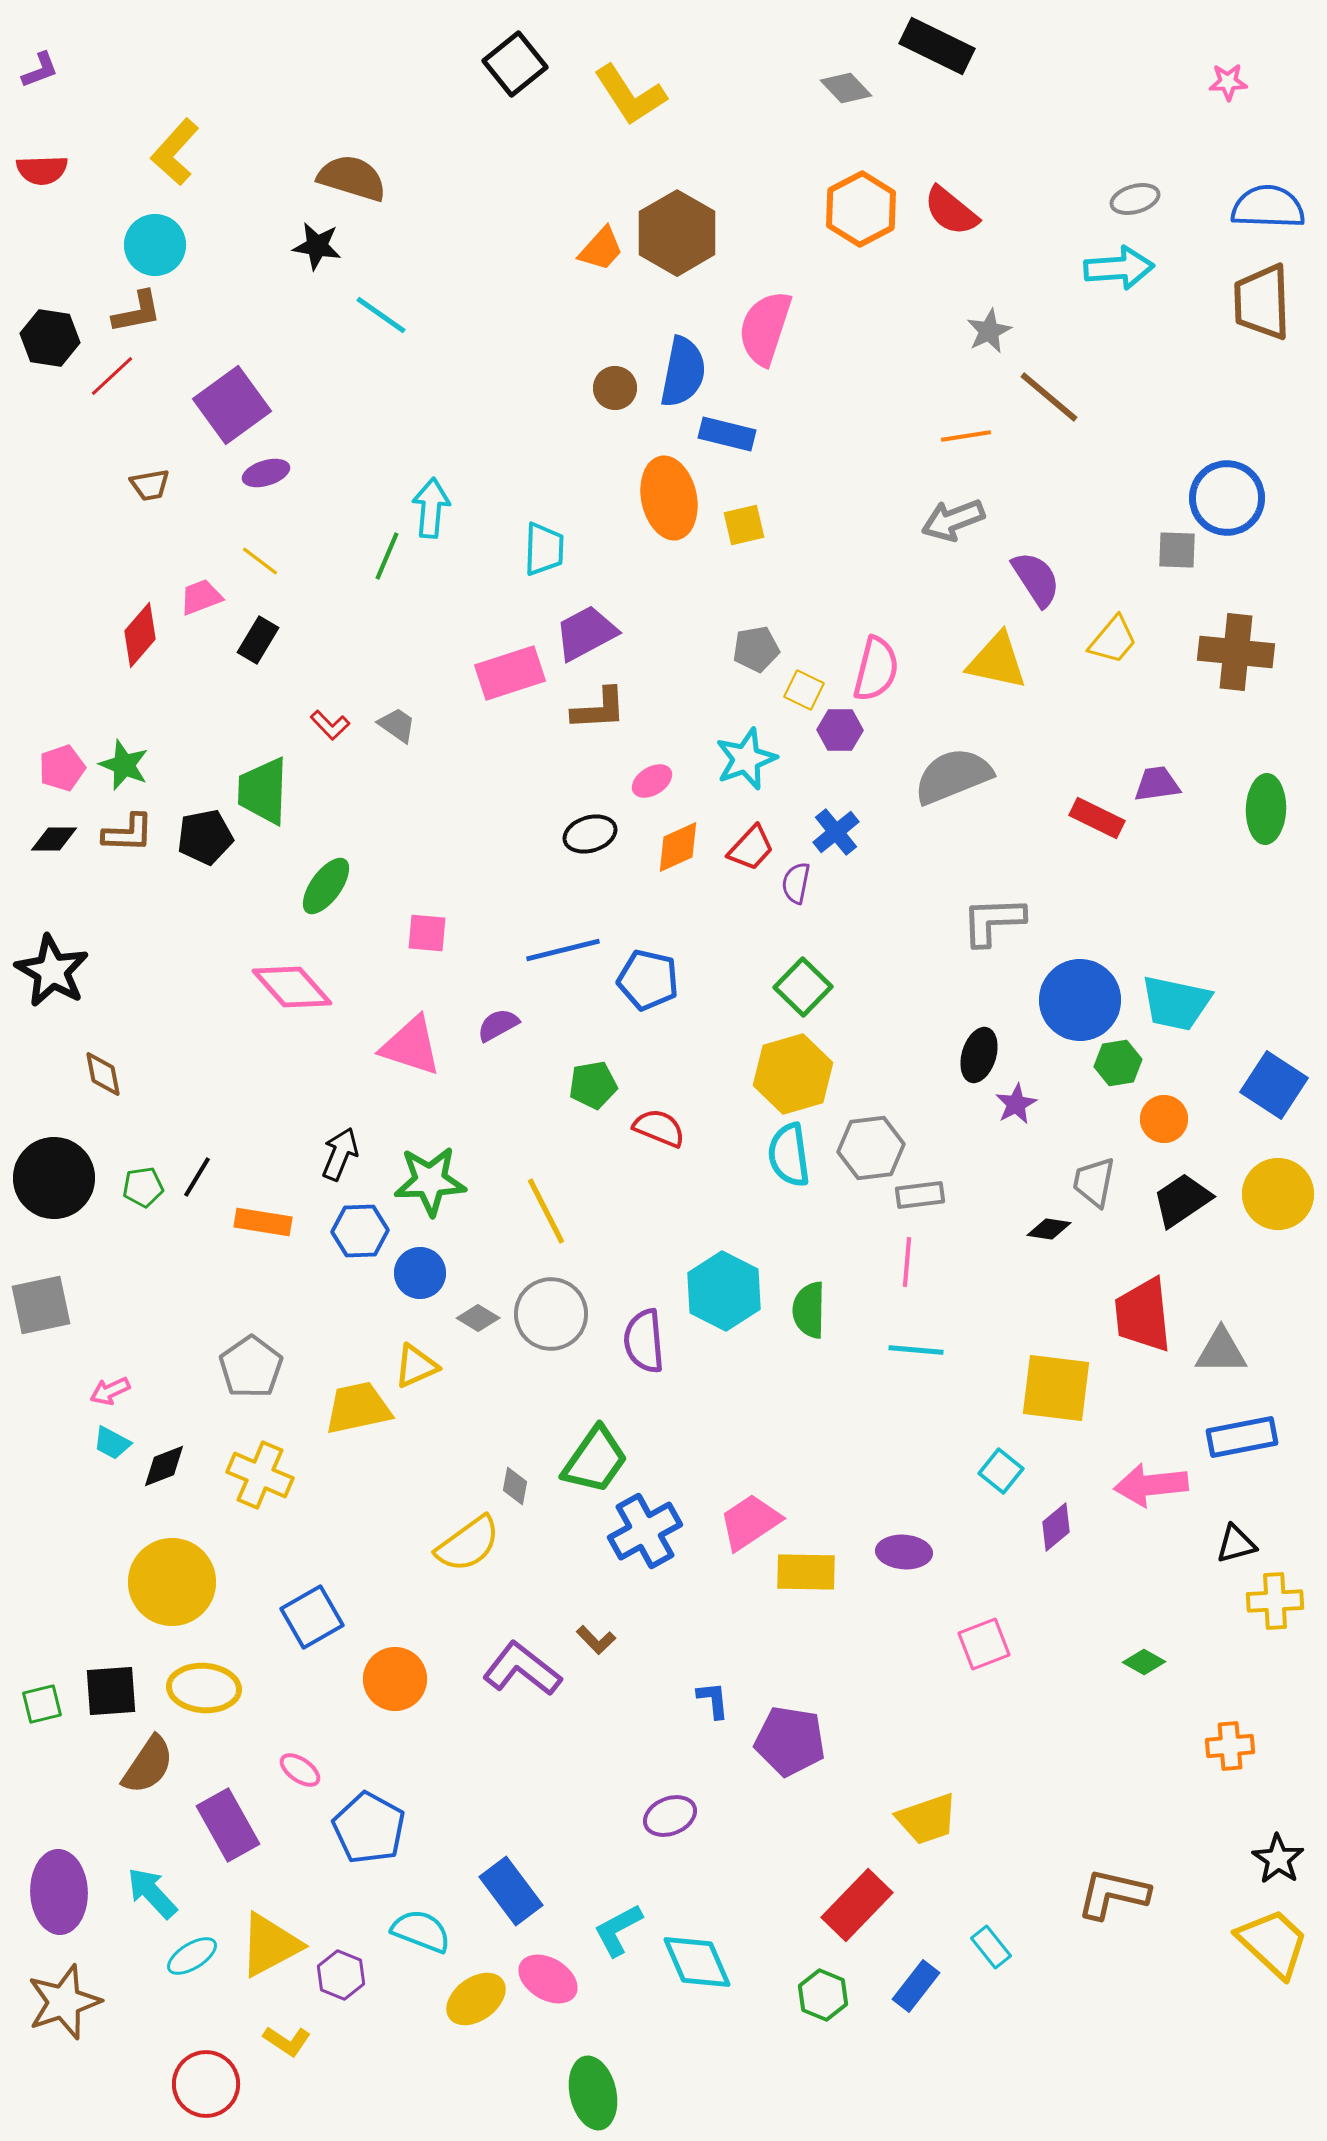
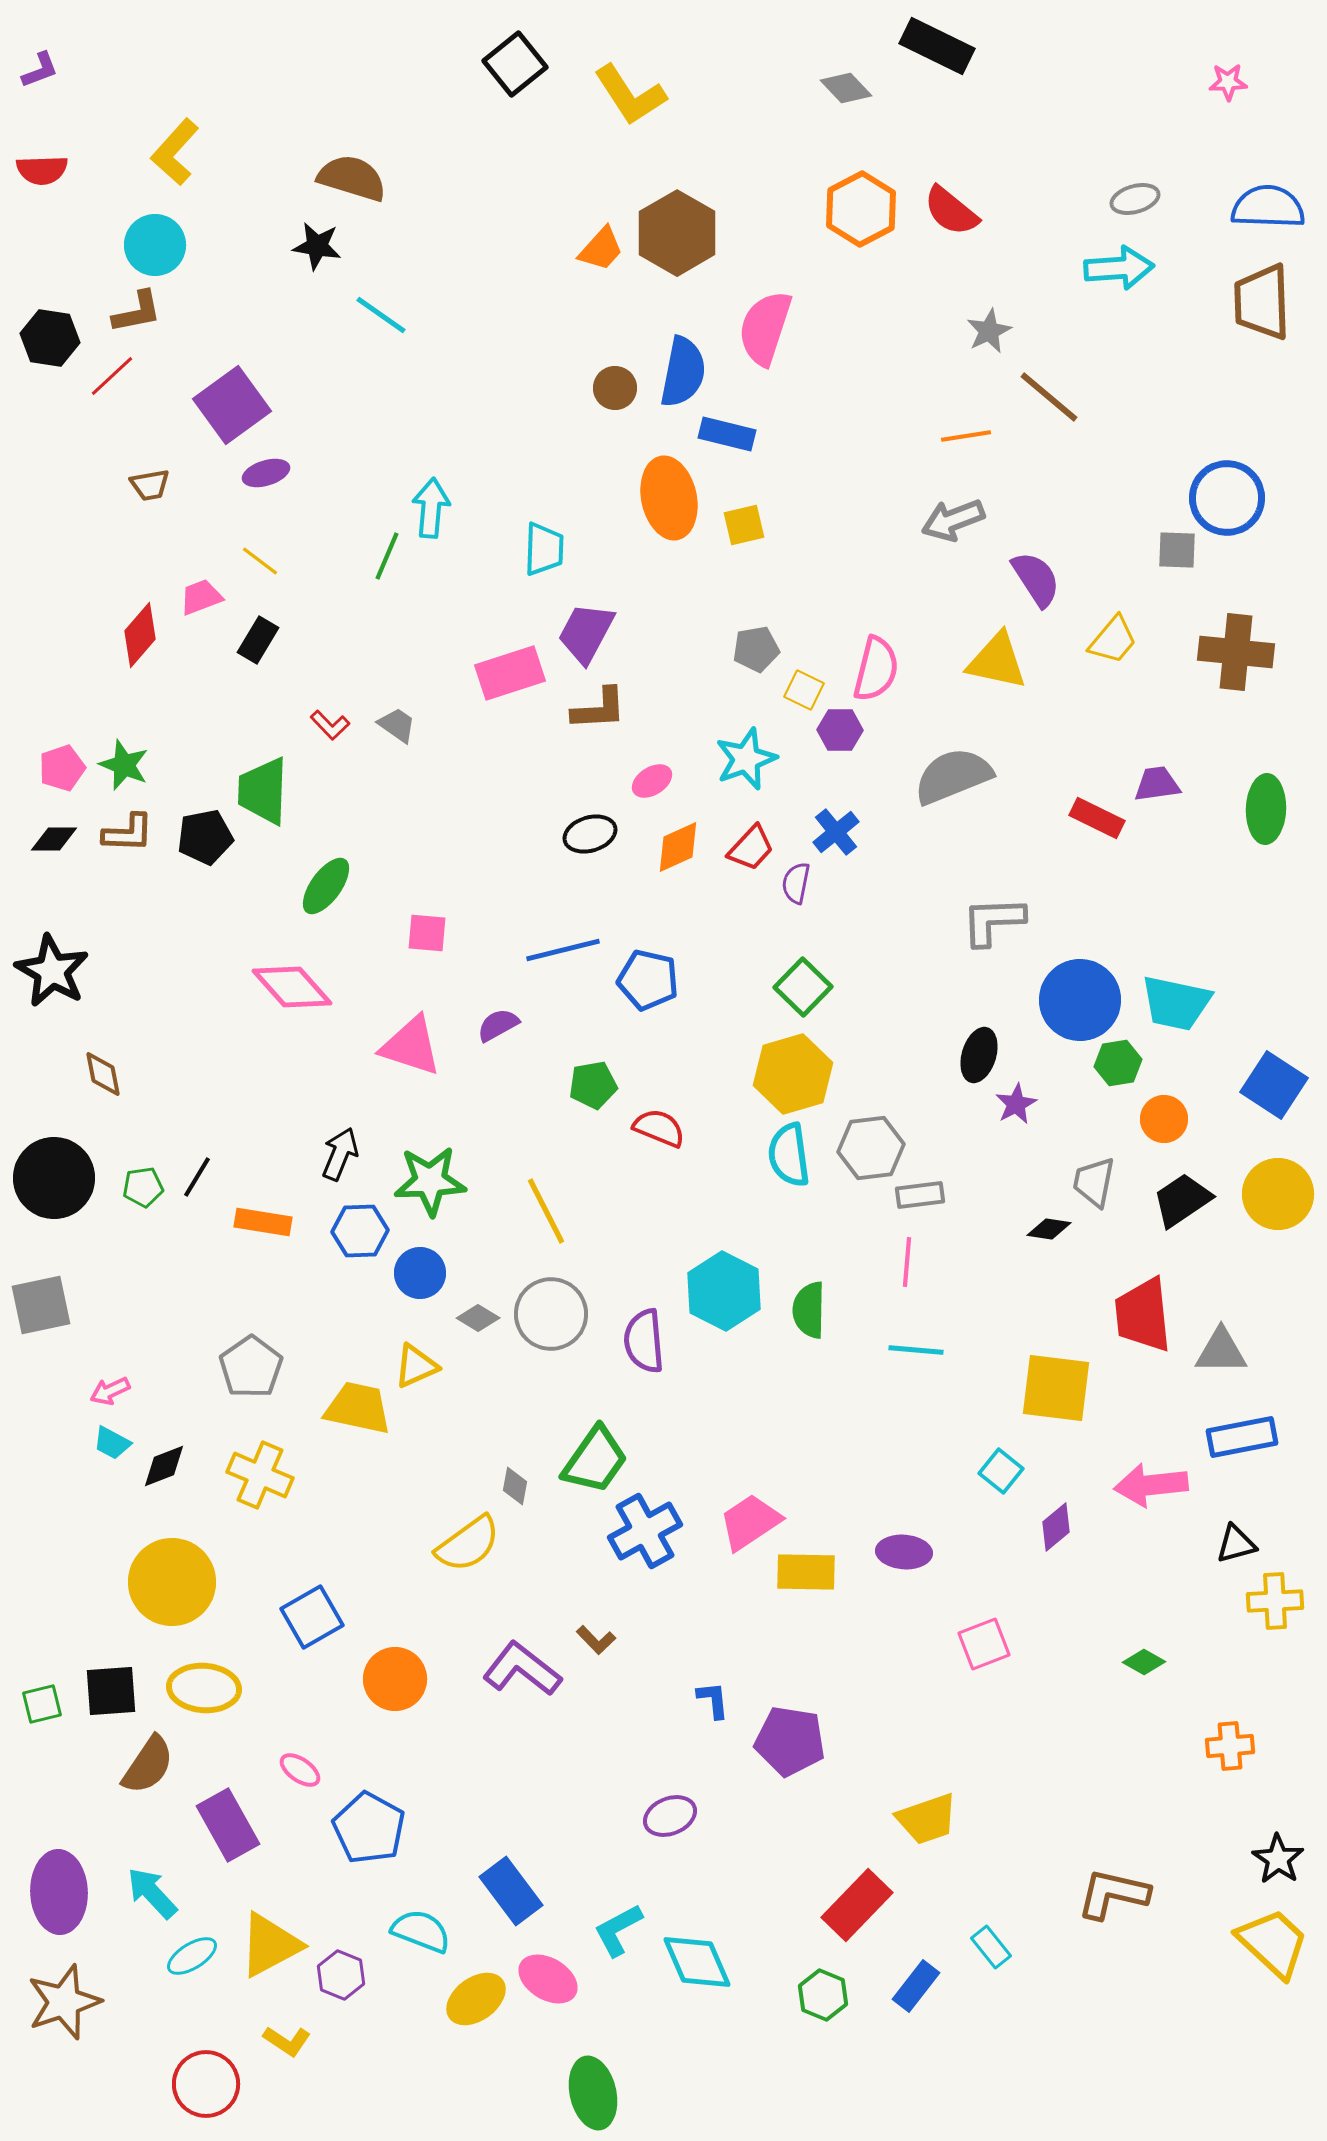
purple trapezoid at (586, 633): rotated 34 degrees counterclockwise
yellow trapezoid at (358, 1408): rotated 24 degrees clockwise
